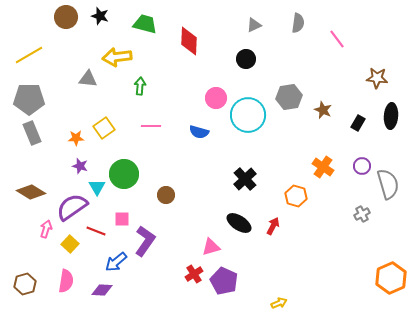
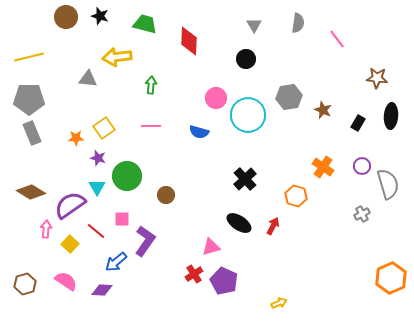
gray triangle at (254, 25): rotated 35 degrees counterclockwise
yellow line at (29, 55): moved 2 px down; rotated 16 degrees clockwise
green arrow at (140, 86): moved 11 px right, 1 px up
purple star at (80, 166): moved 18 px right, 8 px up
green circle at (124, 174): moved 3 px right, 2 px down
purple semicircle at (72, 207): moved 2 px left, 2 px up
pink arrow at (46, 229): rotated 12 degrees counterclockwise
red line at (96, 231): rotated 18 degrees clockwise
pink semicircle at (66, 281): rotated 65 degrees counterclockwise
